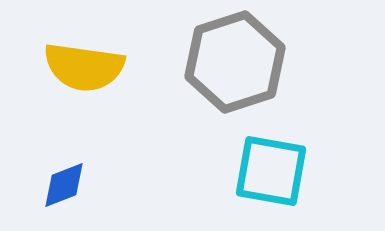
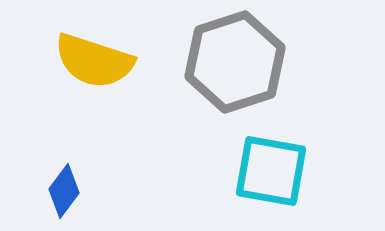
yellow semicircle: moved 10 px right, 6 px up; rotated 10 degrees clockwise
blue diamond: moved 6 px down; rotated 32 degrees counterclockwise
